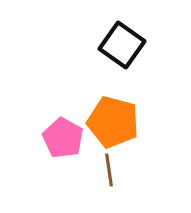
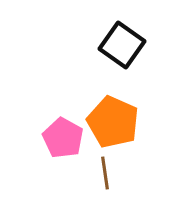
orange pentagon: rotated 9 degrees clockwise
brown line: moved 4 px left, 3 px down
